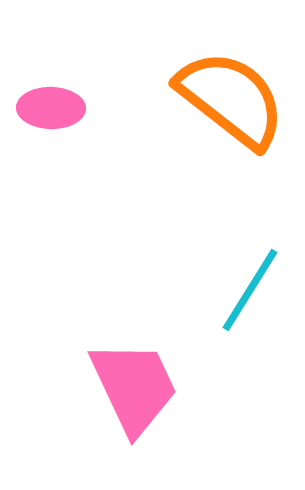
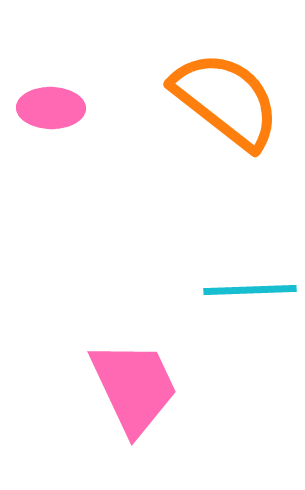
orange semicircle: moved 5 px left, 1 px down
cyan line: rotated 56 degrees clockwise
